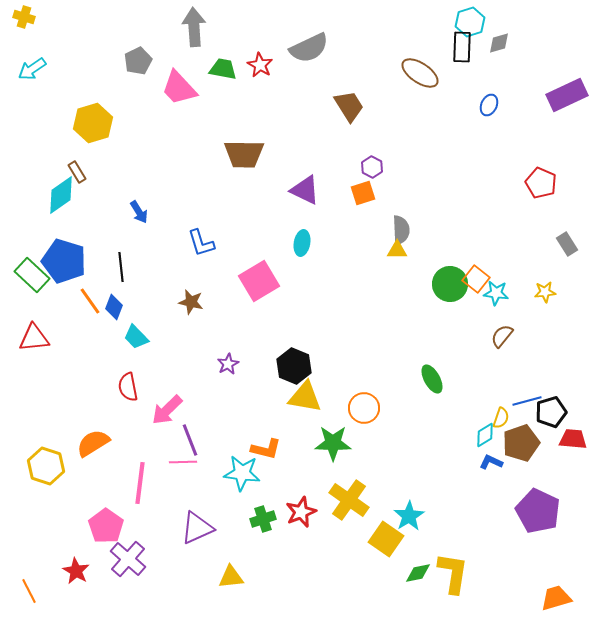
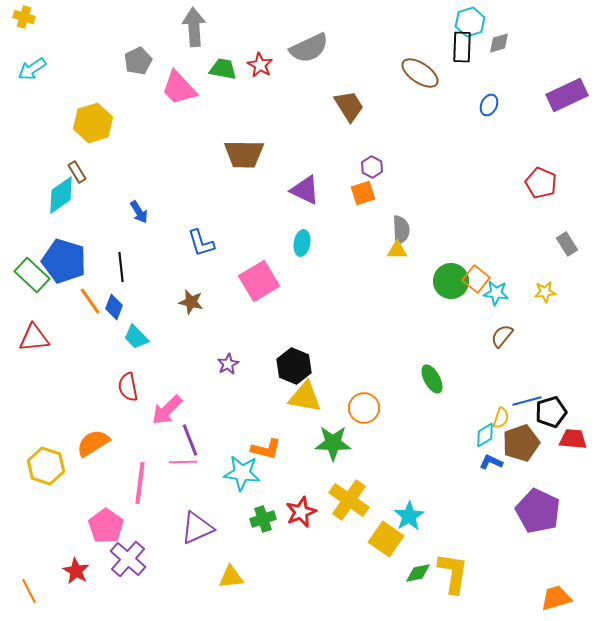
green circle at (450, 284): moved 1 px right, 3 px up
